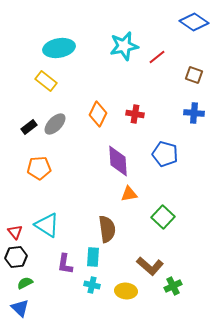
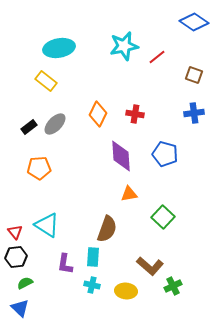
blue cross: rotated 12 degrees counterclockwise
purple diamond: moved 3 px right, 5 px up
brown semicircle: rotated 28 degrees clockwise
